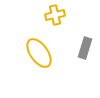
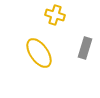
yellow cross: rotated 30 degrees clockwise
